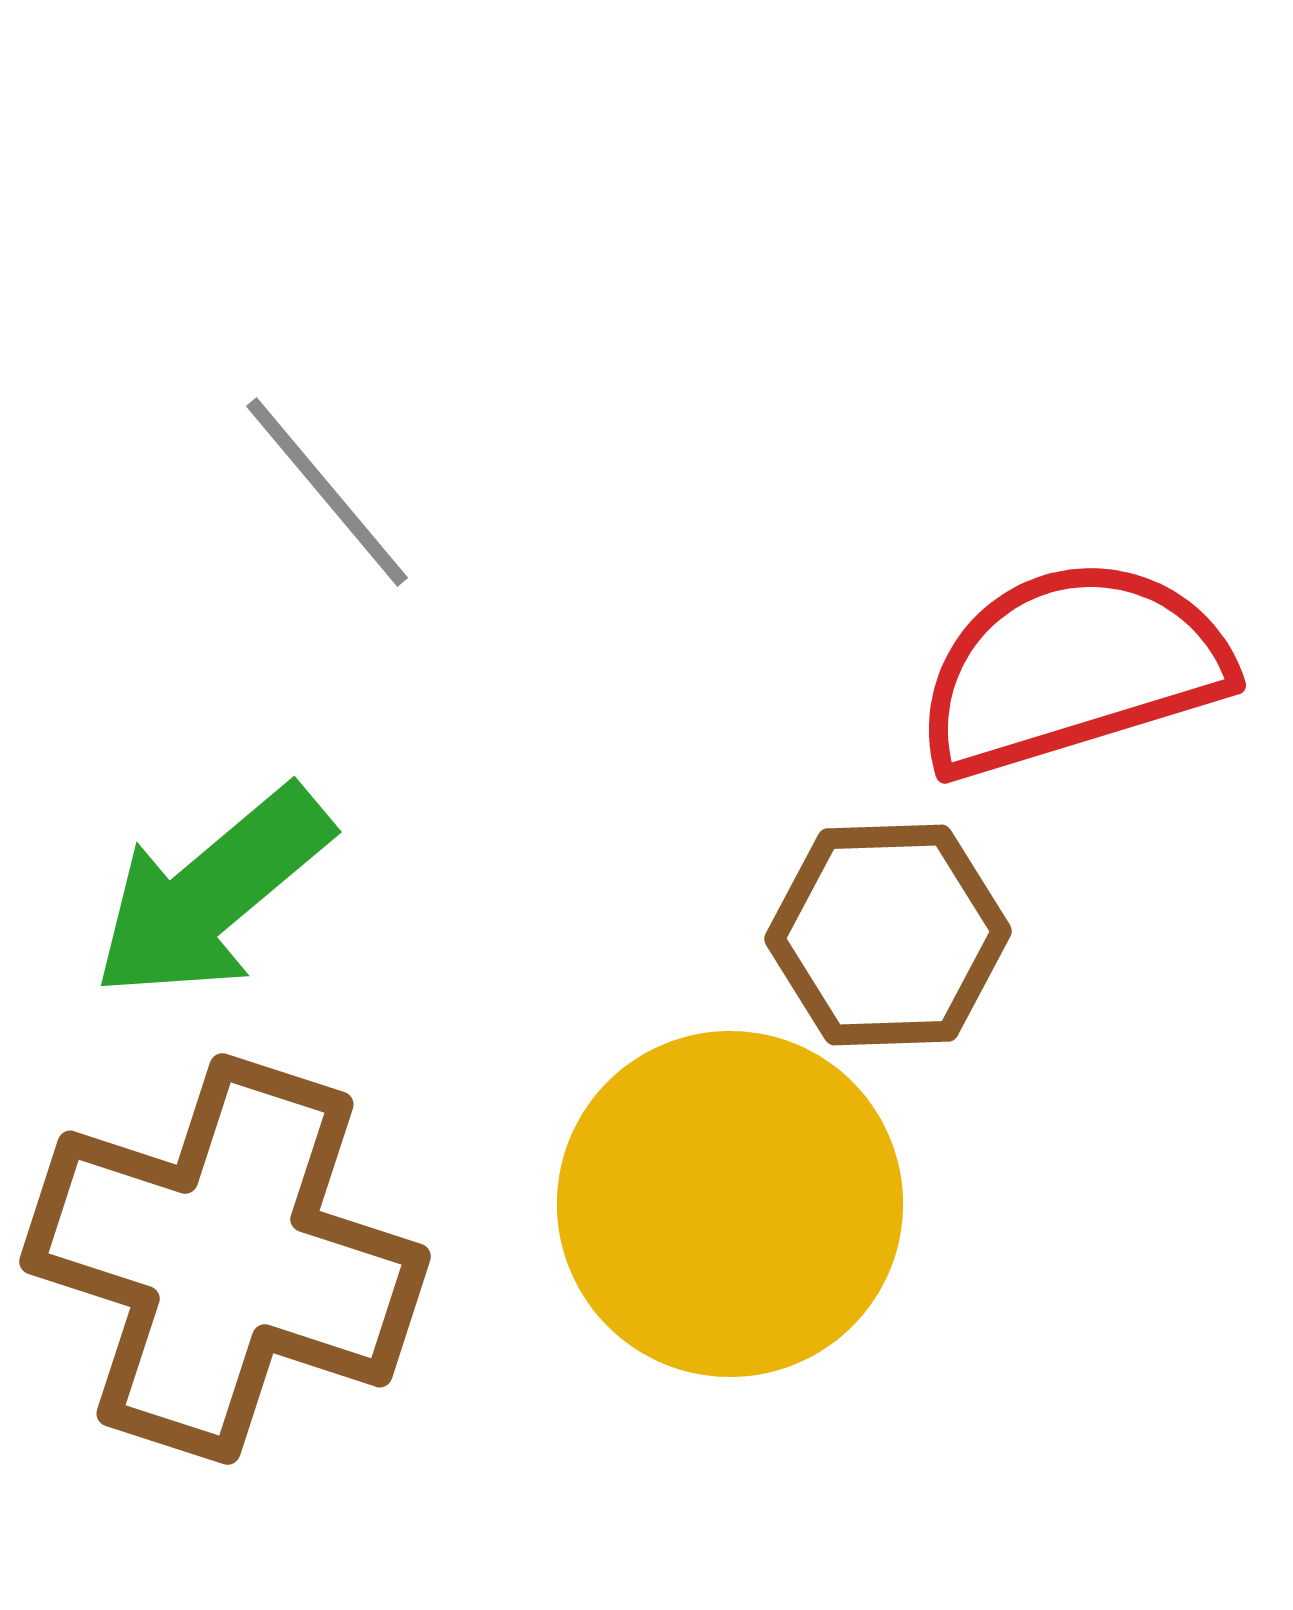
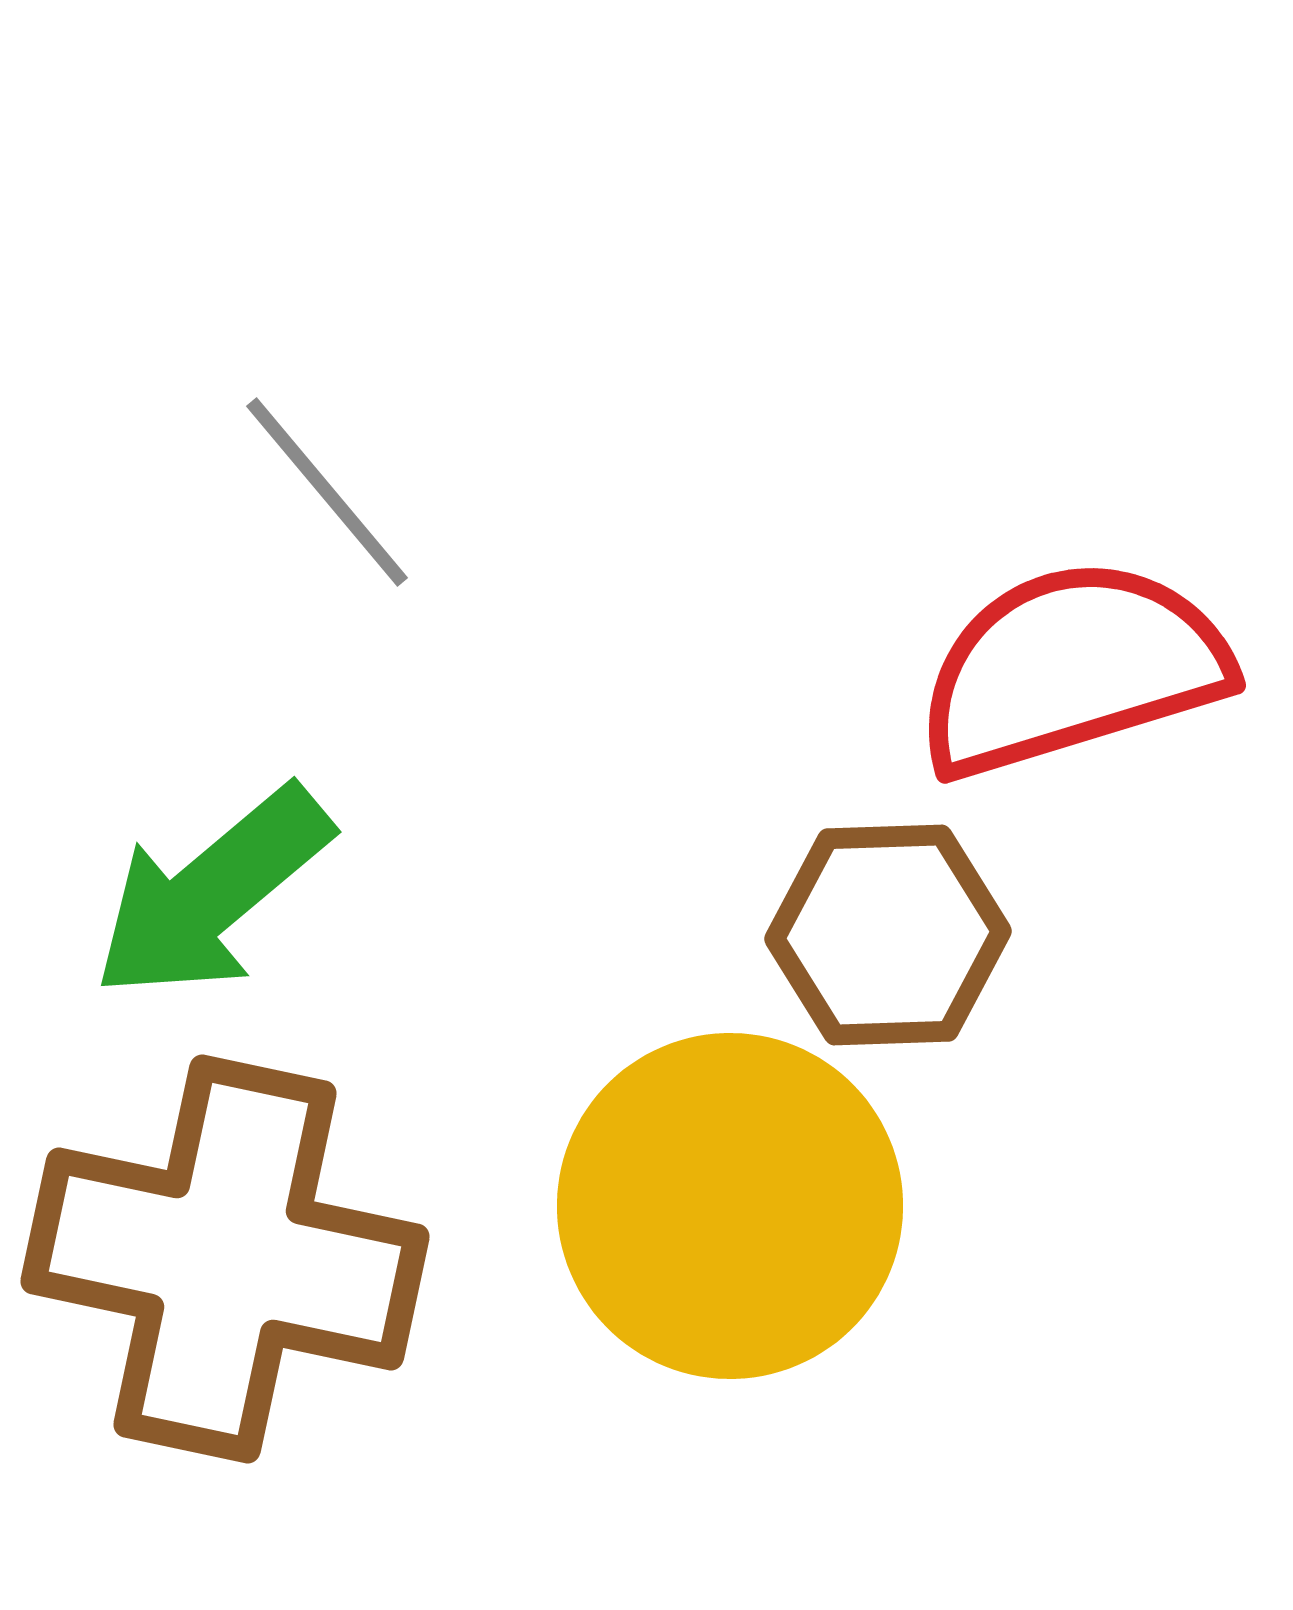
yellow circle: moved 2 px down
brown cross: rotated 6 degrees counterclockwise
